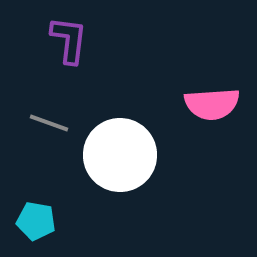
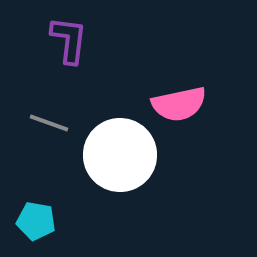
pink semicircle: moved 33 px left; rotated 8 degrees counterclockwise
